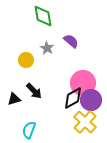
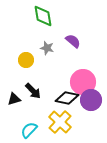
purple semicircle: moved 2 px right
gray star: rotated 16 degrees counterclockwise
pink circle: moved 1 px up
black arrow: moved 1 px left
black diamond: moved 6 px left; rotated 40 degrees clockwise
yellow cross: moved 25 px left
cyan semicircle: rotated 24 degrees clockwise
